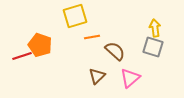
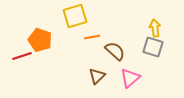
orange pentagon: moved 5 px up
